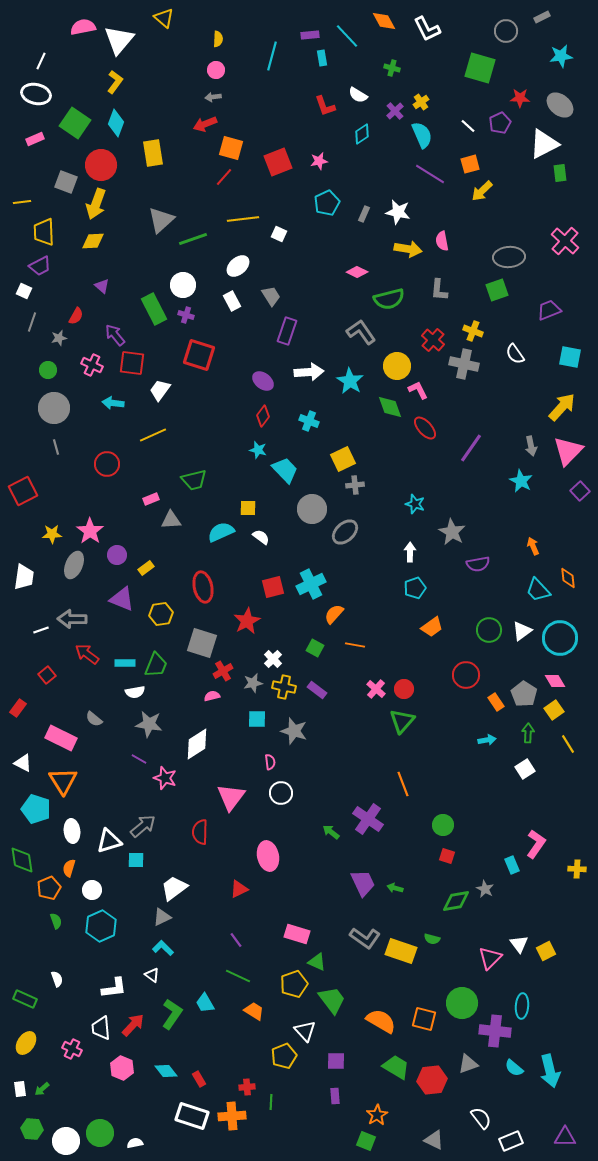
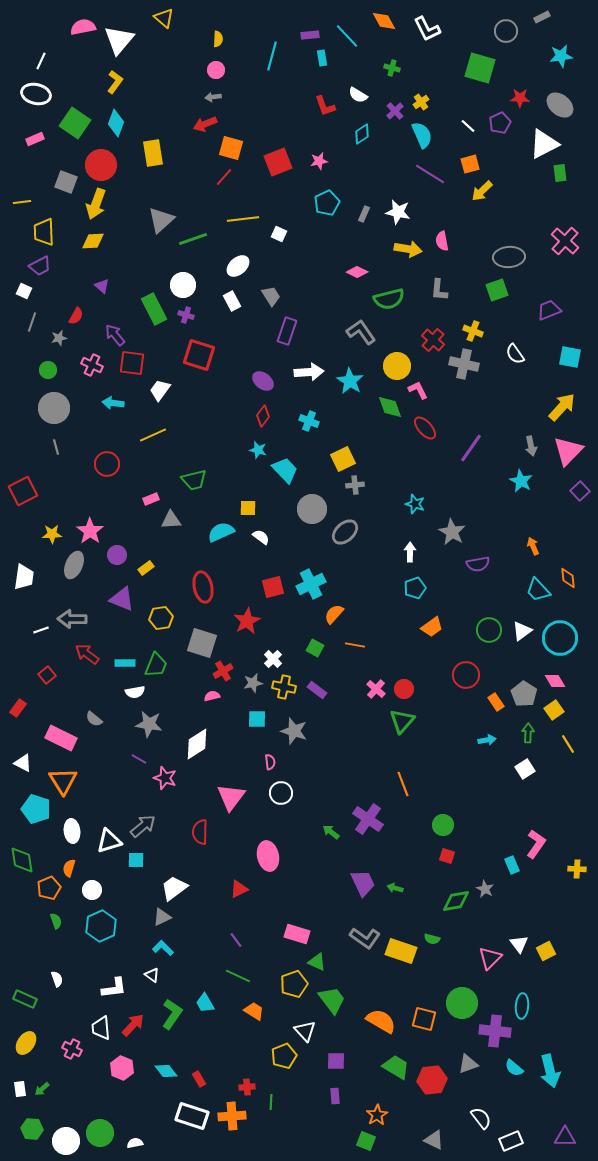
yellow hexagon at (161, 614): moved 4 px down
